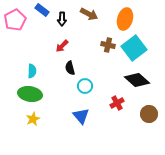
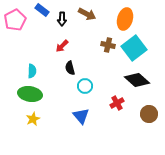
brown arrow: moved 2 px left
